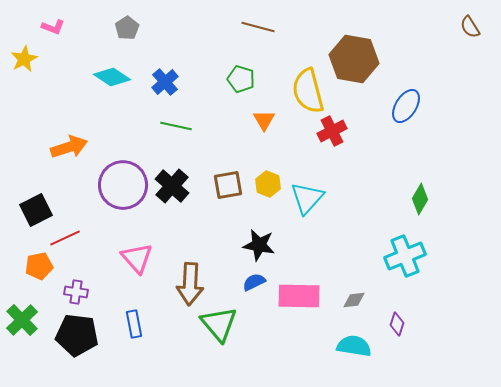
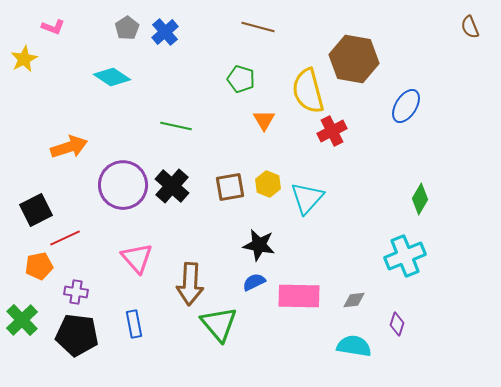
brown semicircle: rotated 10 degrees clockwise
blue cross: moved 50 px up
brown square: moved 2 px right, 2 px down
